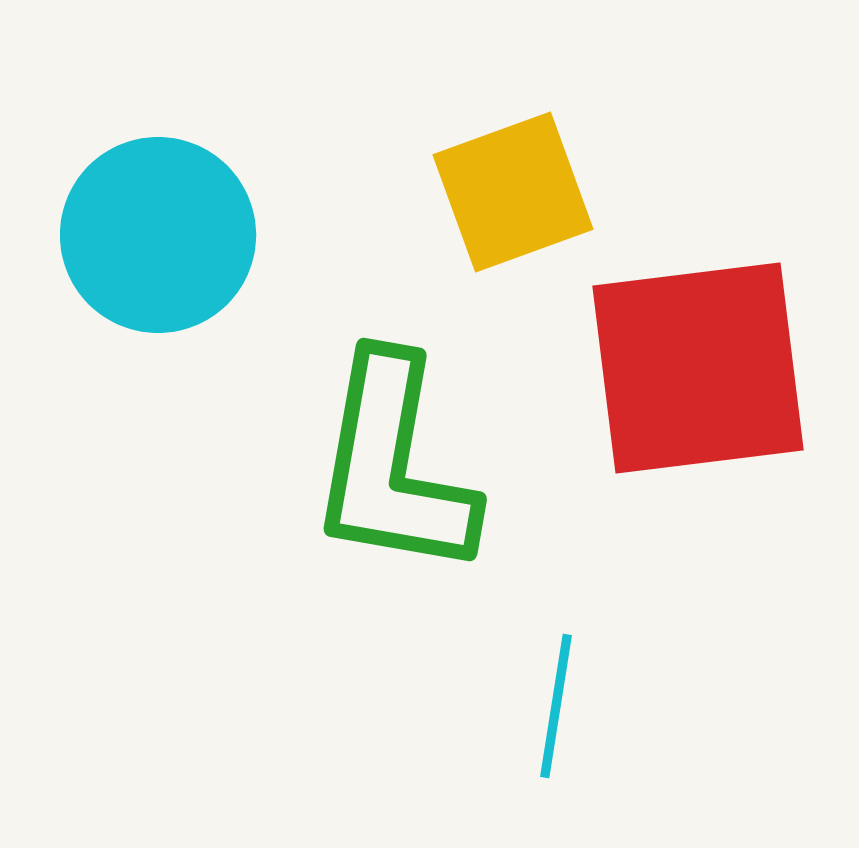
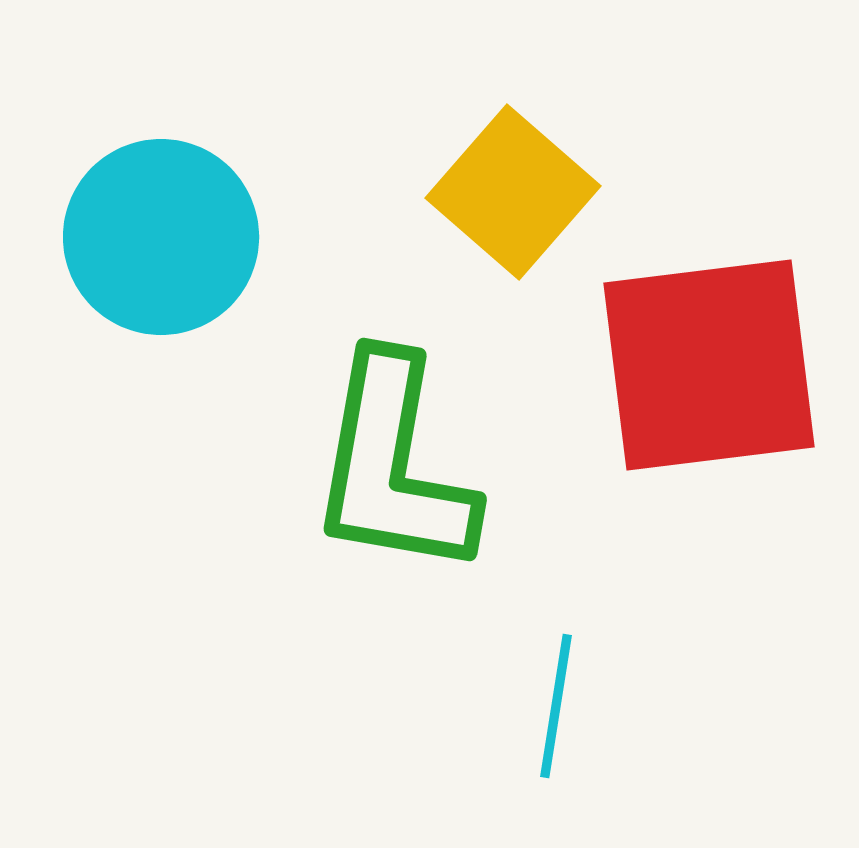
yellow square: rotated 29 degrees counterclockwise
cyan circle: moved 3 px right, 2 px down
red square: moved 11 px right, 3 px up
